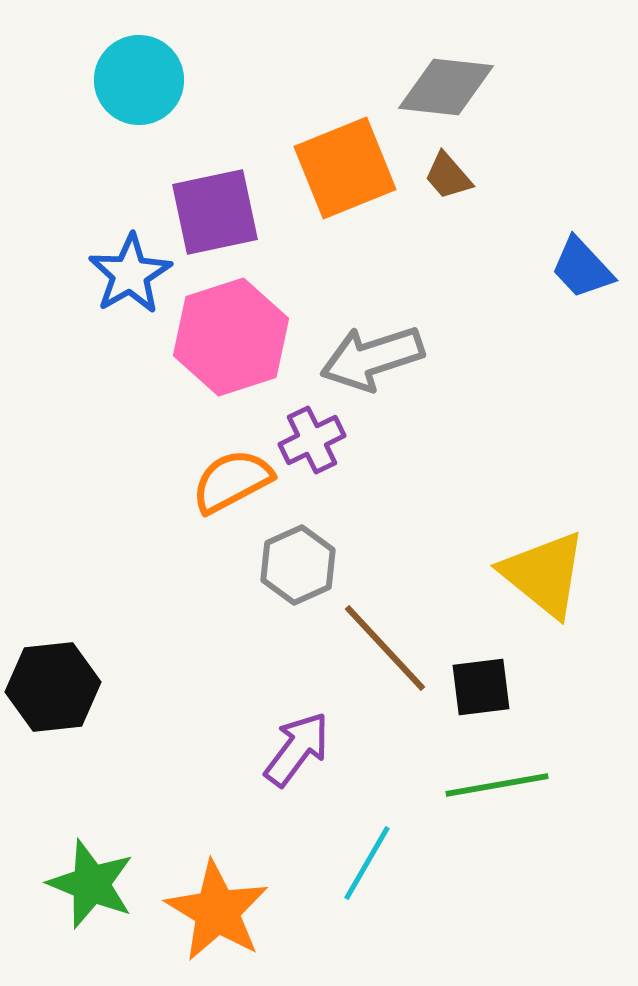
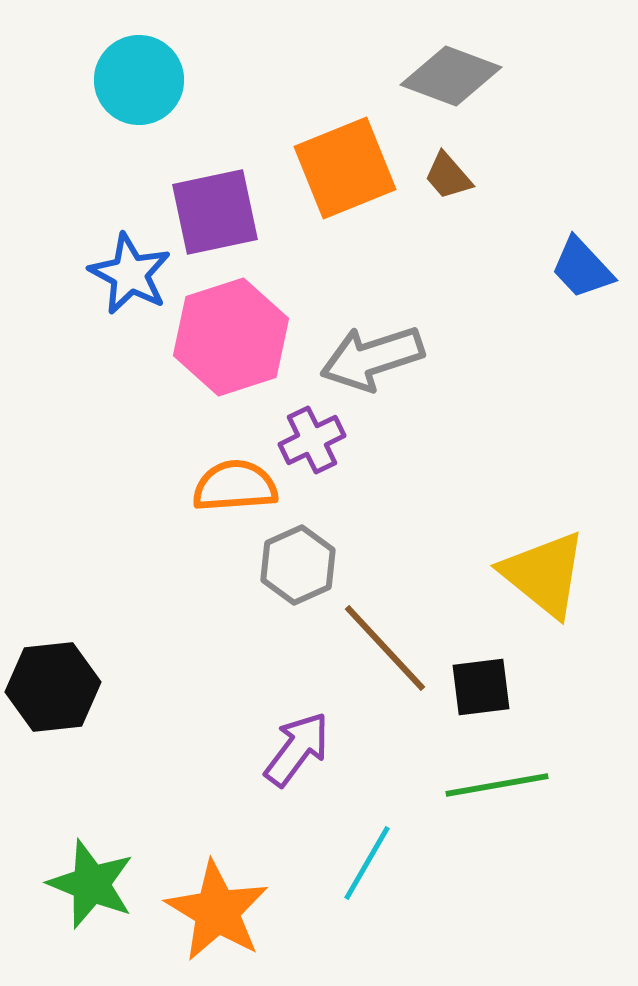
gray diamond: moved 5 px right, 11 px up; rotated 14 degrees clockwise
blue star: rotated 14 degrees counterclockwise
orange semicircle: moved 3 px right, 5 px down; rotated 24 degrees clockwise
